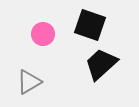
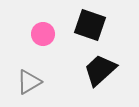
black trapezoid: moved 1 px left, 6 px down
